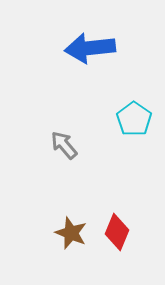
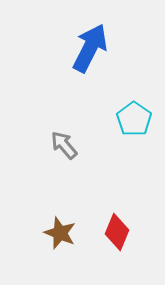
blue arrow: rotated 123 degrees clockwise
brown star: moved 11 px left
